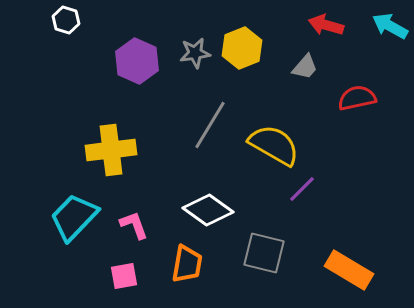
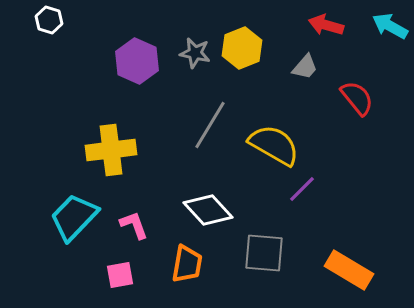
white hexagon: moved 17 px left
gray star: rotated 20 degrees clockwise
red semicircle: rotated 63 degrees clockwise
white diamond: rotated 12 degrees clockwise
gray square: rotated 9 degrees counterclockwise
pink square: moved 4 px left, 1 px up
